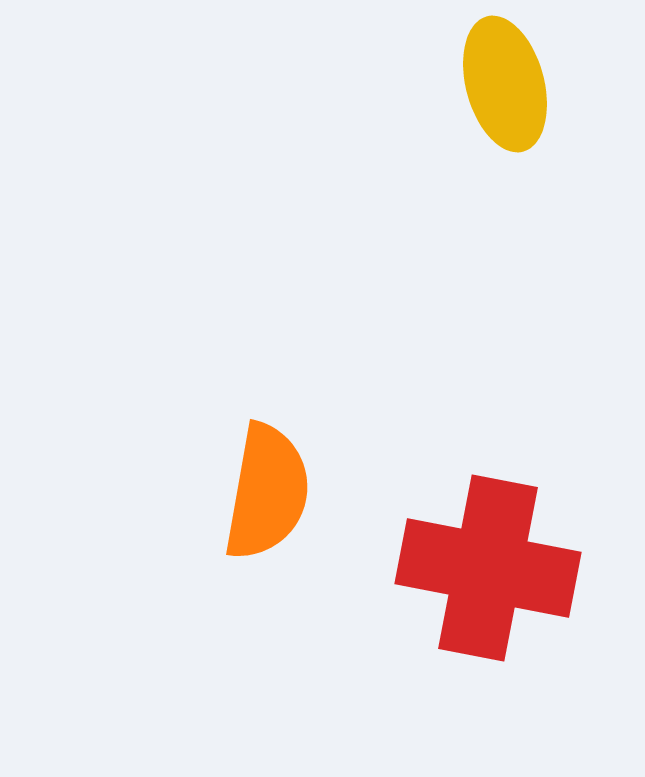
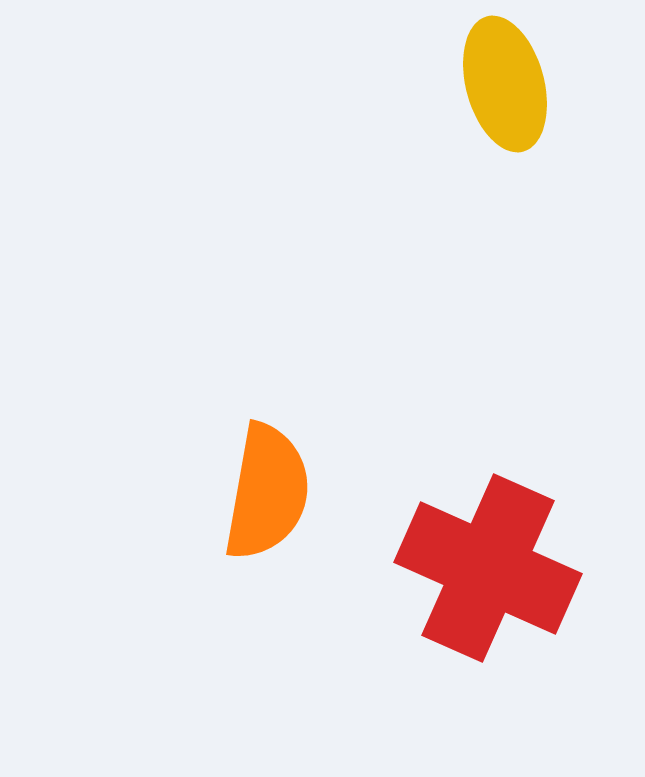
red cross: rotated 13 degrees clockwise
